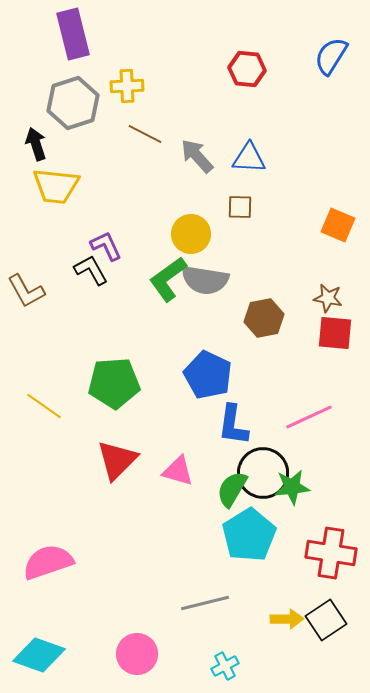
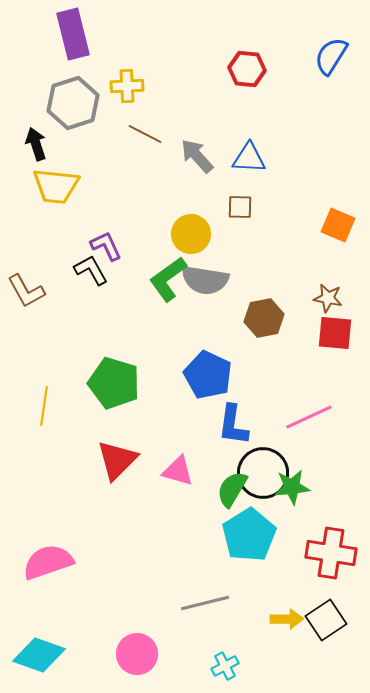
green pentagon: rotated 21 degrees clockwise
yellow line: rotated 63 degrees clockwise
